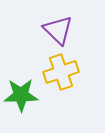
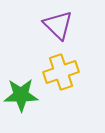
purple triangle: moved 5 px up
